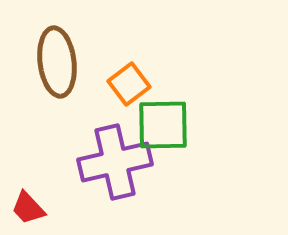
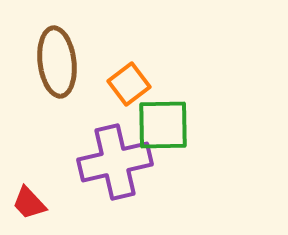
red trapezoid: moved 1 px right, 5 px up
